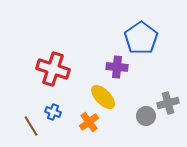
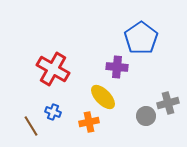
red cross: rotated 12 degrees clockwise
orange cross: rotated 24 degrees clockwise
